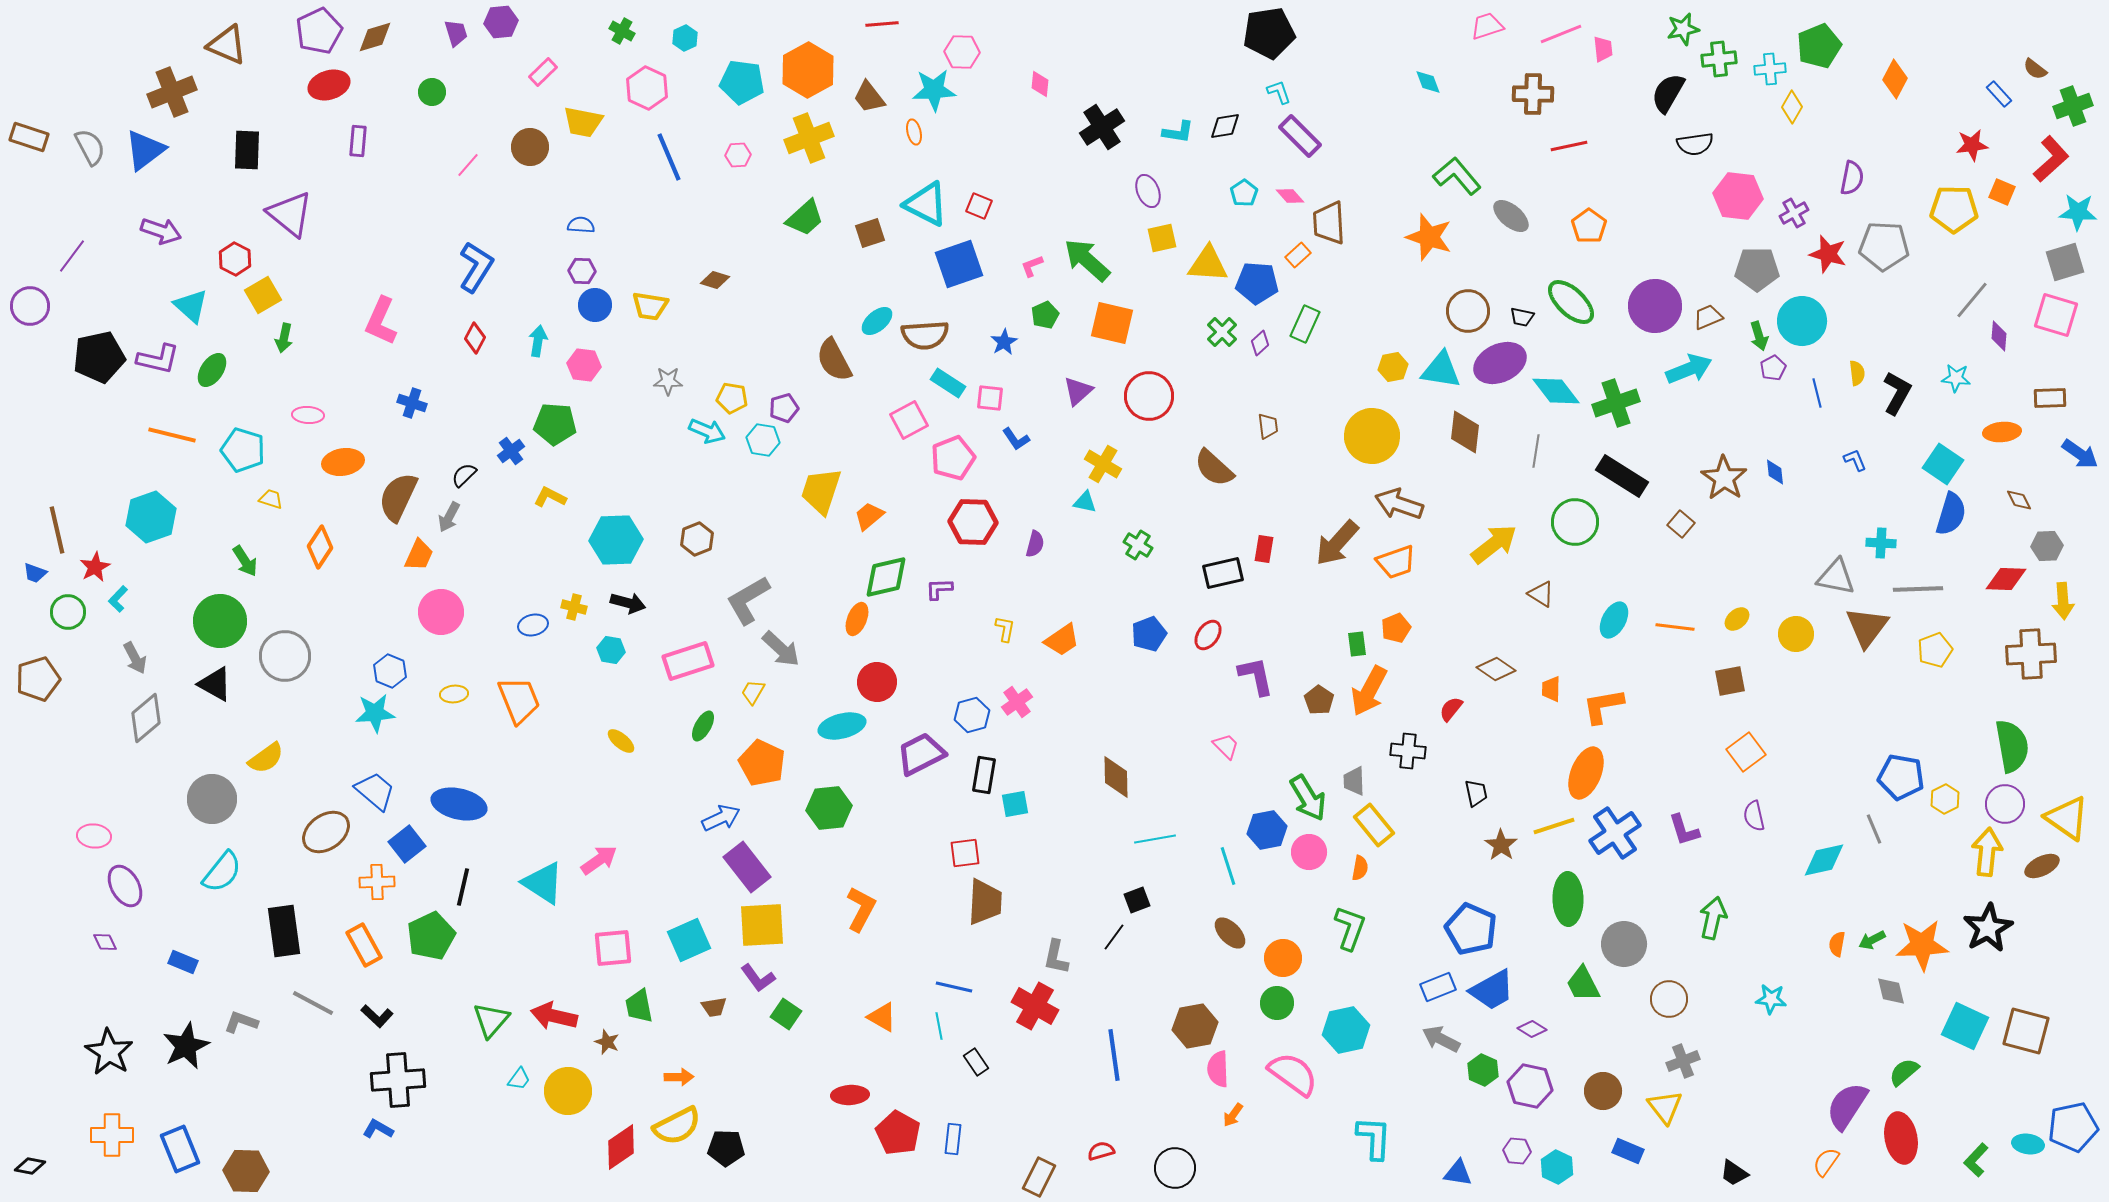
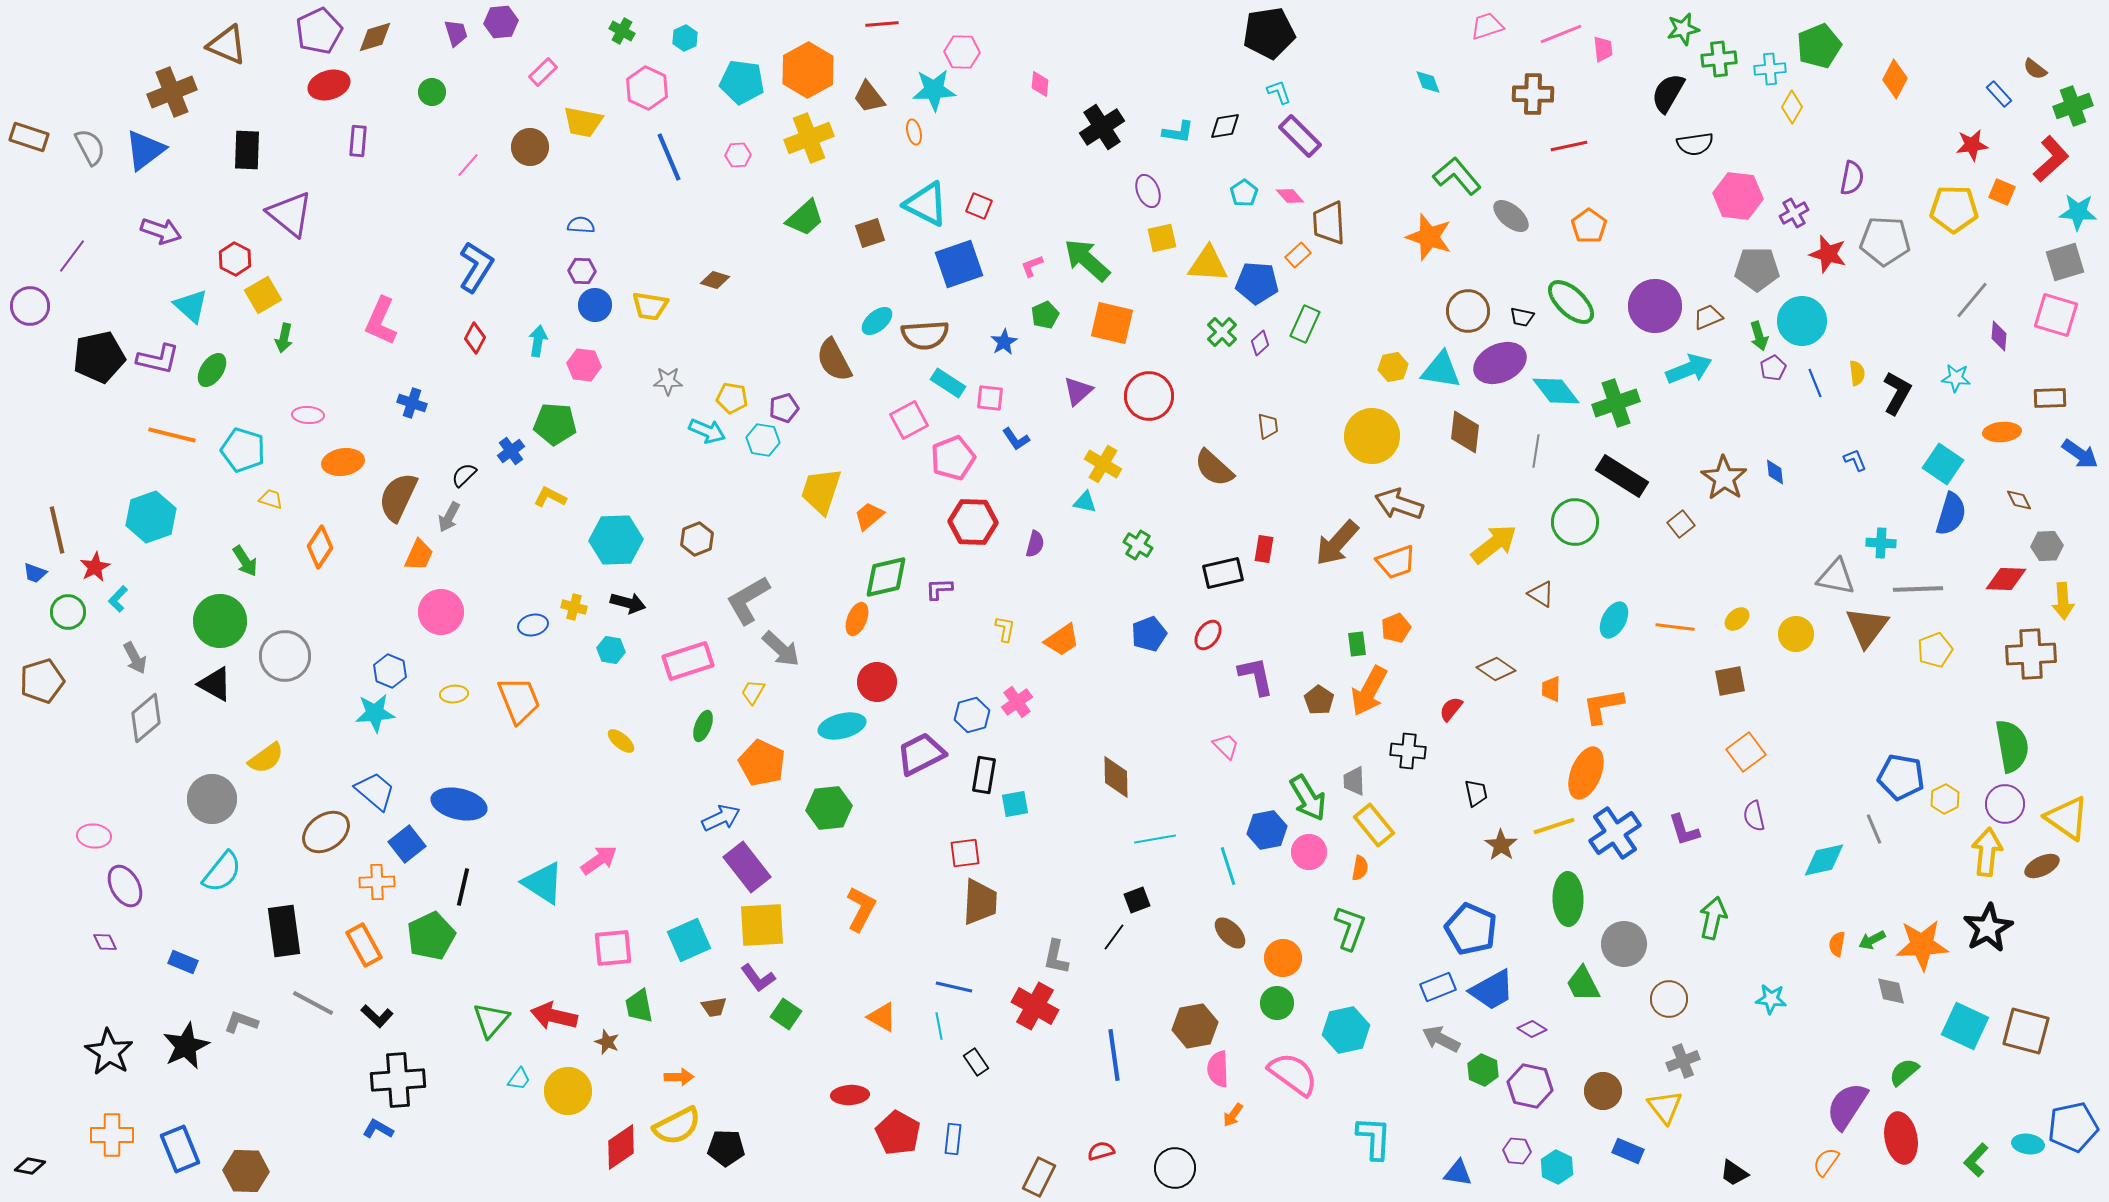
gray pentagon at (1884, 246): moved 1 px right, 5 px up
blue line at (1817, 393): moved 2 px left, 10 px up; rotated 8 degrees counterclockwise
brown square at (1681, 524): rotated 12 degrees clockwise
brown pentagon at (38, 679): moved 4 px right, 2 px down
green ellipse at (703, 726): rotated 8 degrees counterclockwise
brown trapezoid at (985, 902): moved 5 px left
